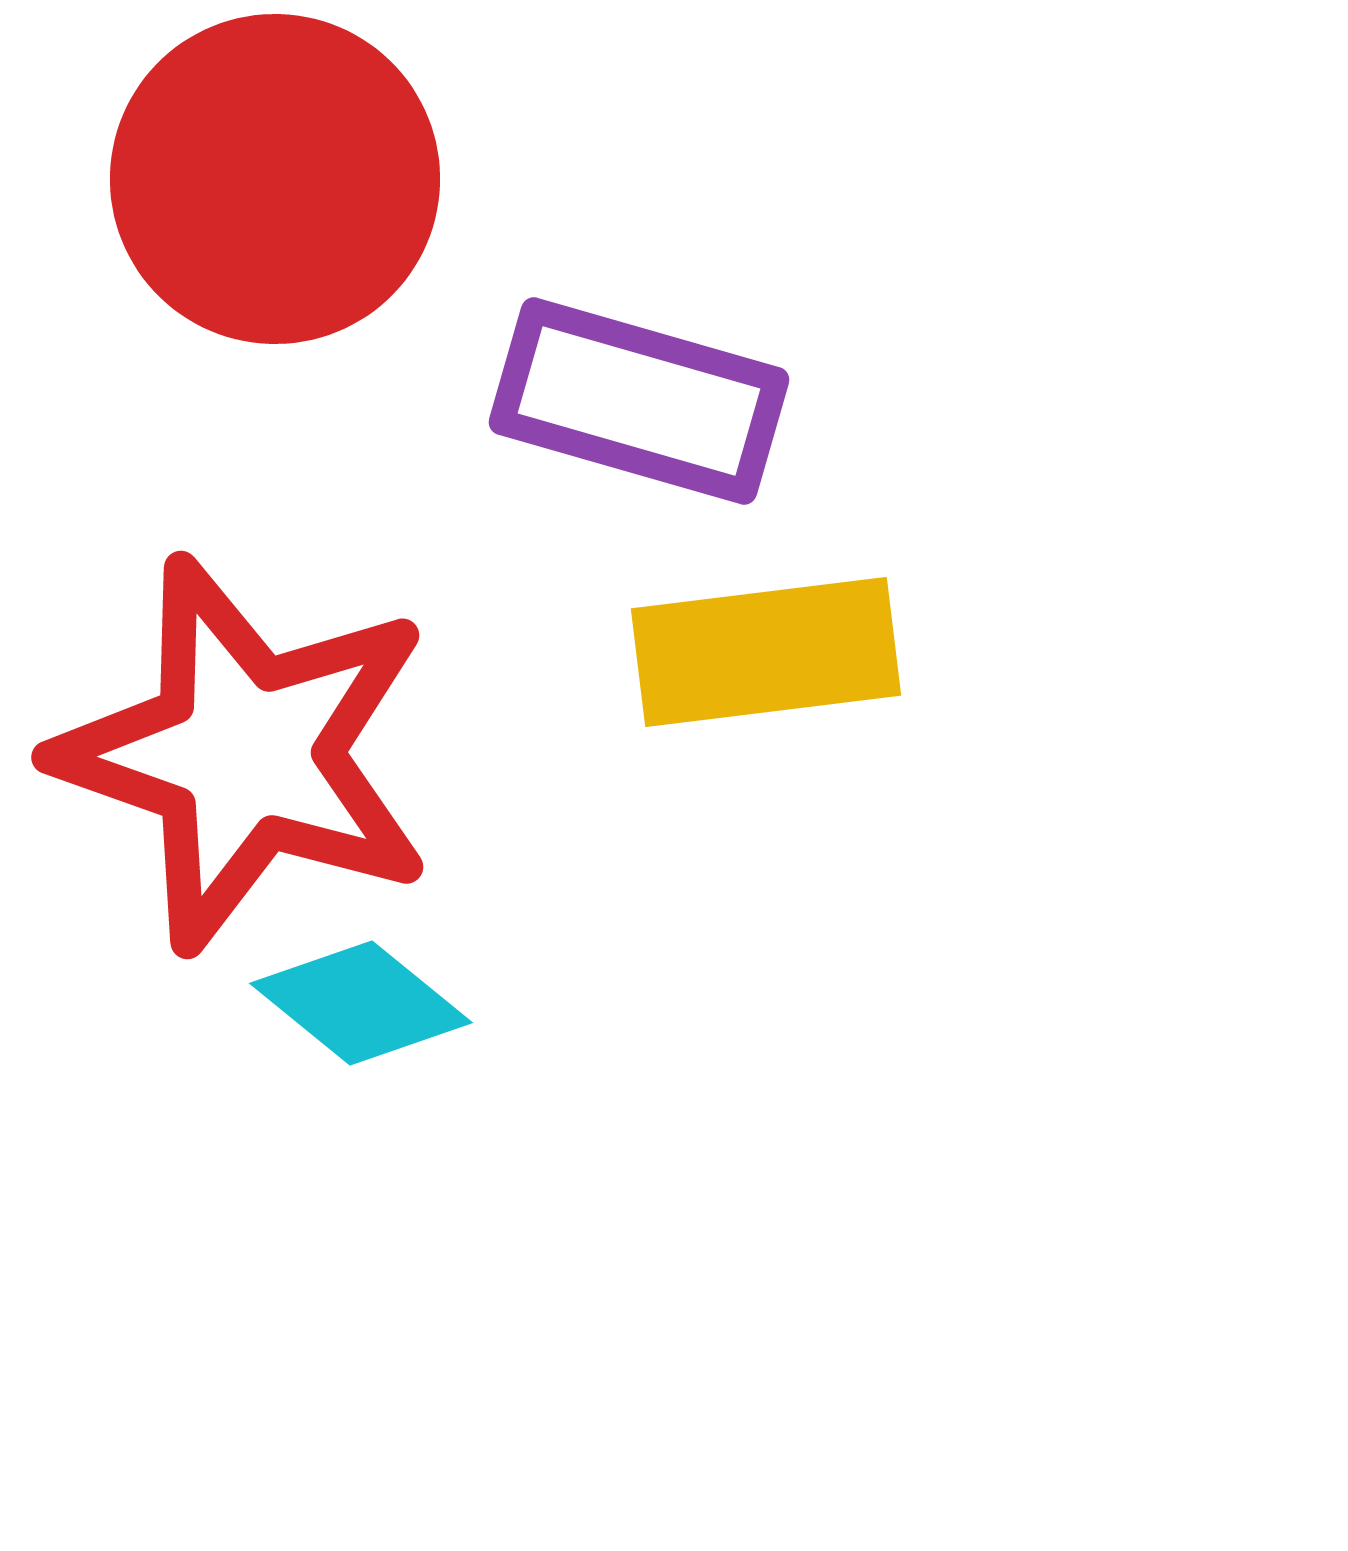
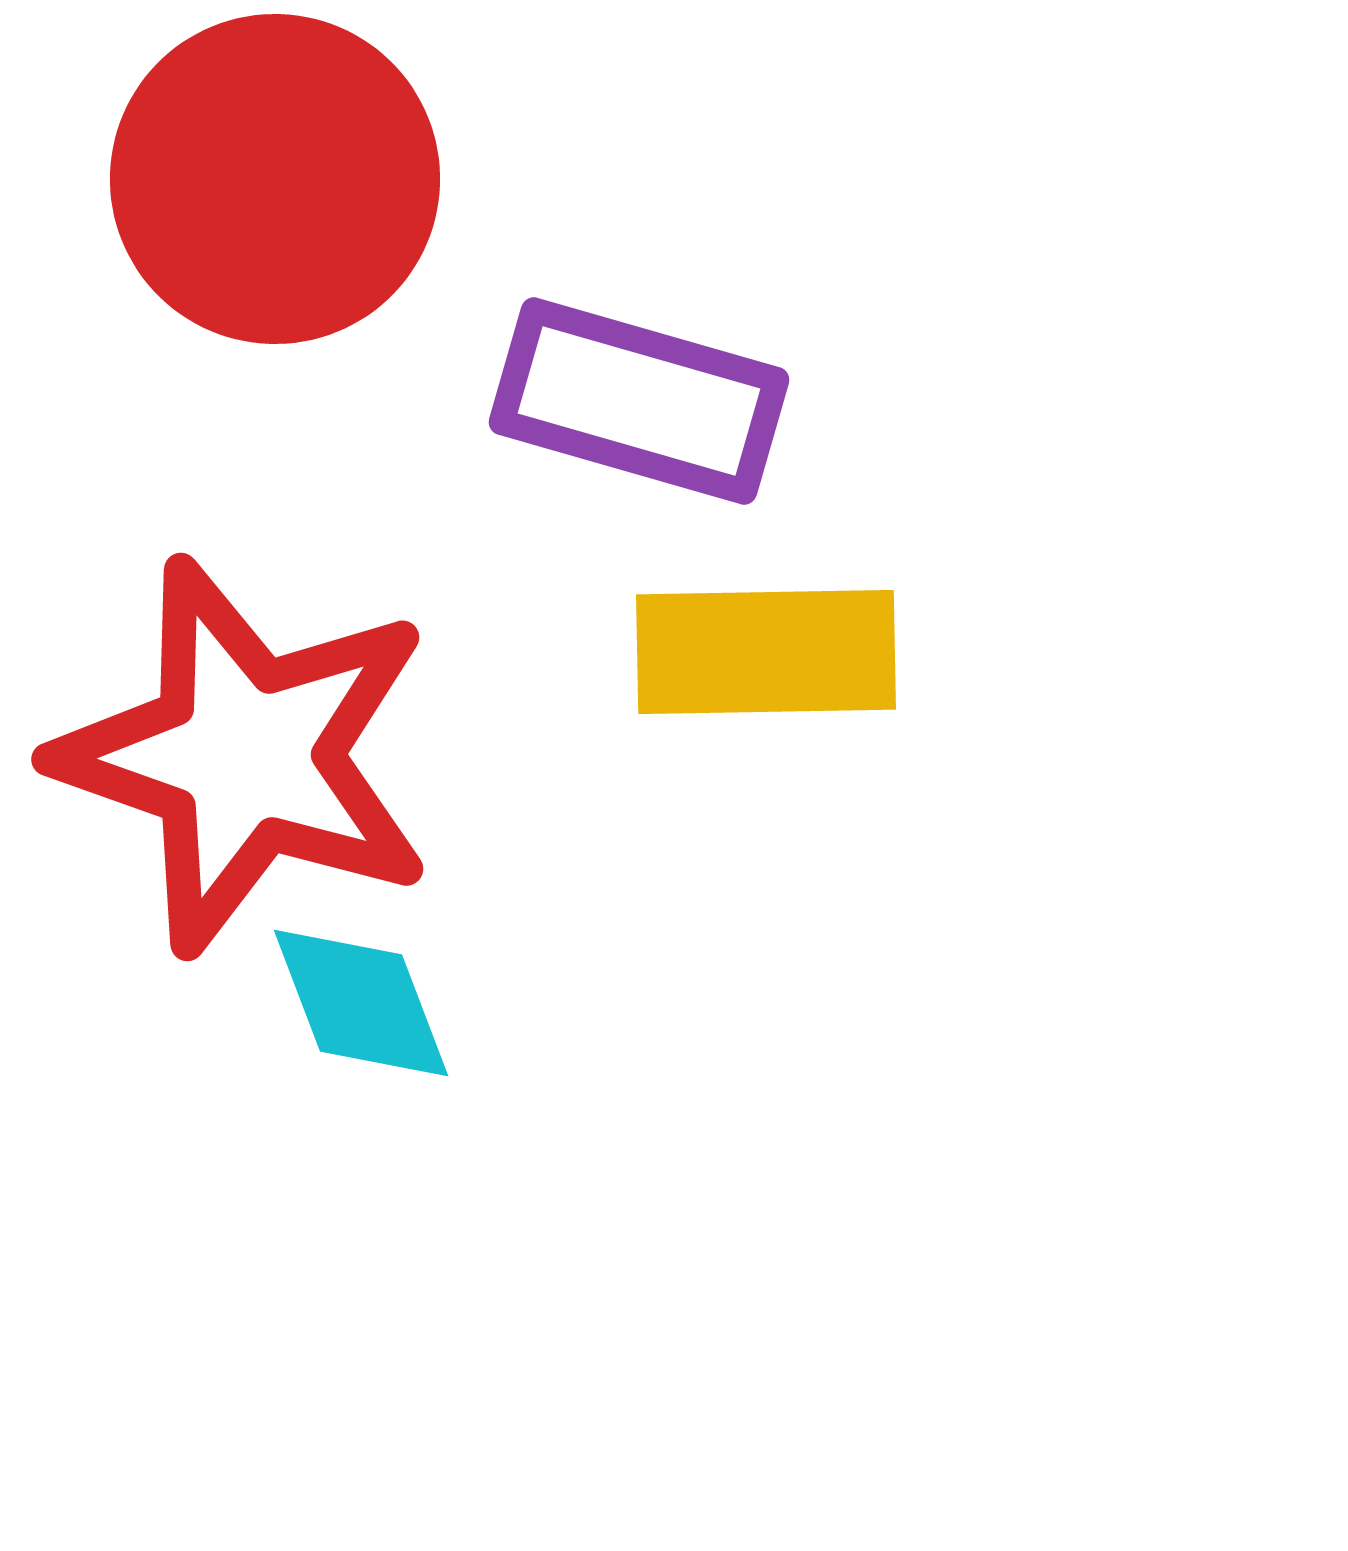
yellow rectangle: rotated 6 degrees clockwise
red star: moved 2 px down
cyan diamond: rotated 30 degrees clockwise
